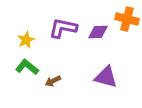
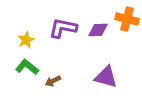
purple diamond: moved 2 px up
